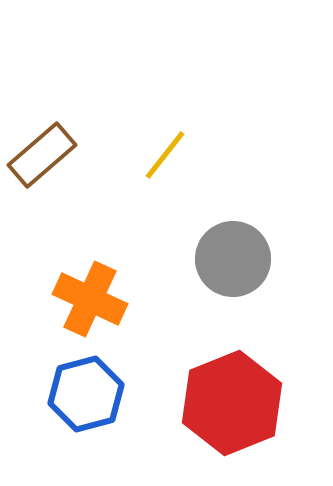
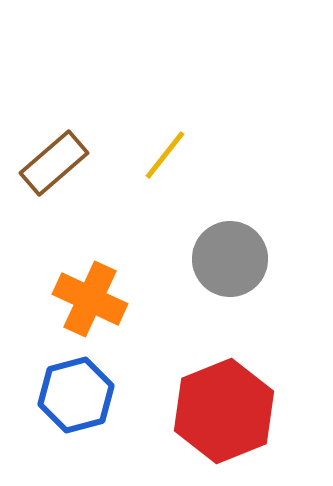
brown rectangle: moved 12 px right, 8 px down
gray circle: moved 3 px left
blue hexagon: moved 10 px left, 1 px down
red hexagon: moved 8 px left, 8 px down
